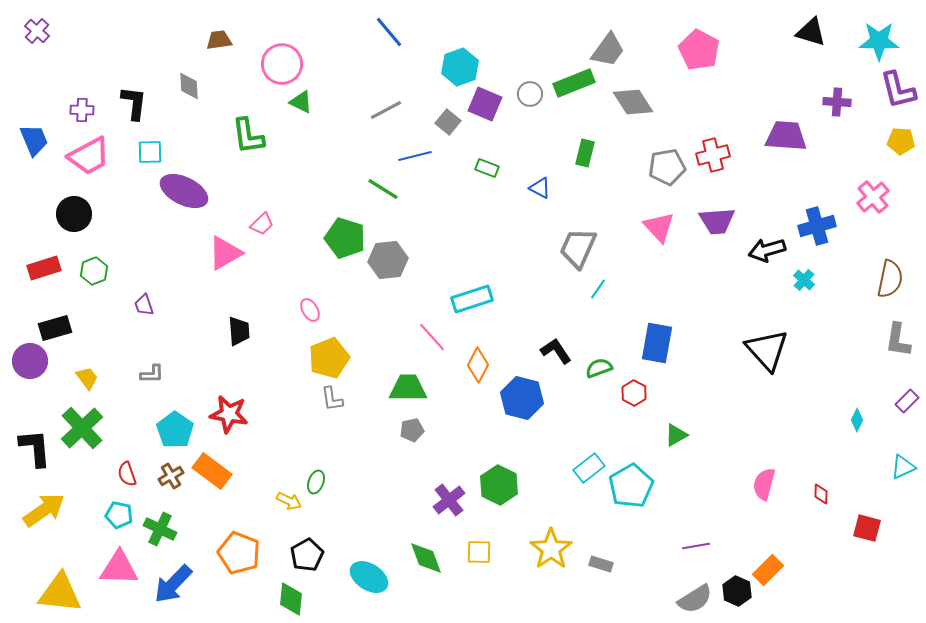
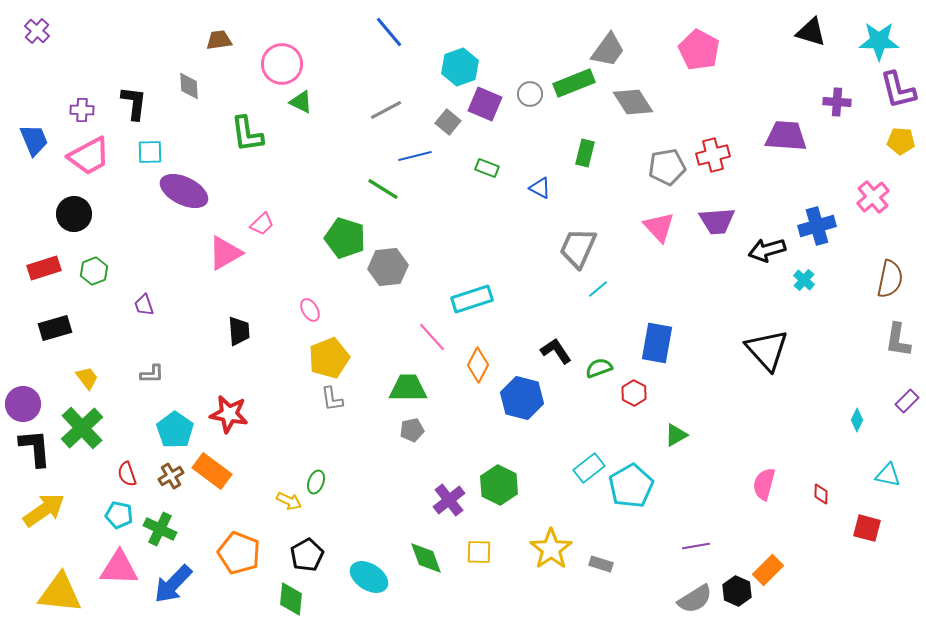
green L-shape at (248, 136): moved 1 px left, 2 px up
gray hexagon at (388, 260): moved 7 px down
cyan line at (598, 289): rotated 15 degrees clockwise
purple circle at (30, 361): moved 7 px left, 43 px down
cyan triangle at (903, 467): moved 15 px left, 8 px down; rotated 36 degrees clockwise
